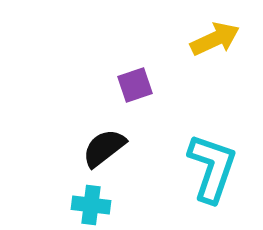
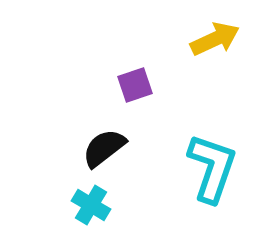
cyan cross: rotated 24 degrees clockwise
